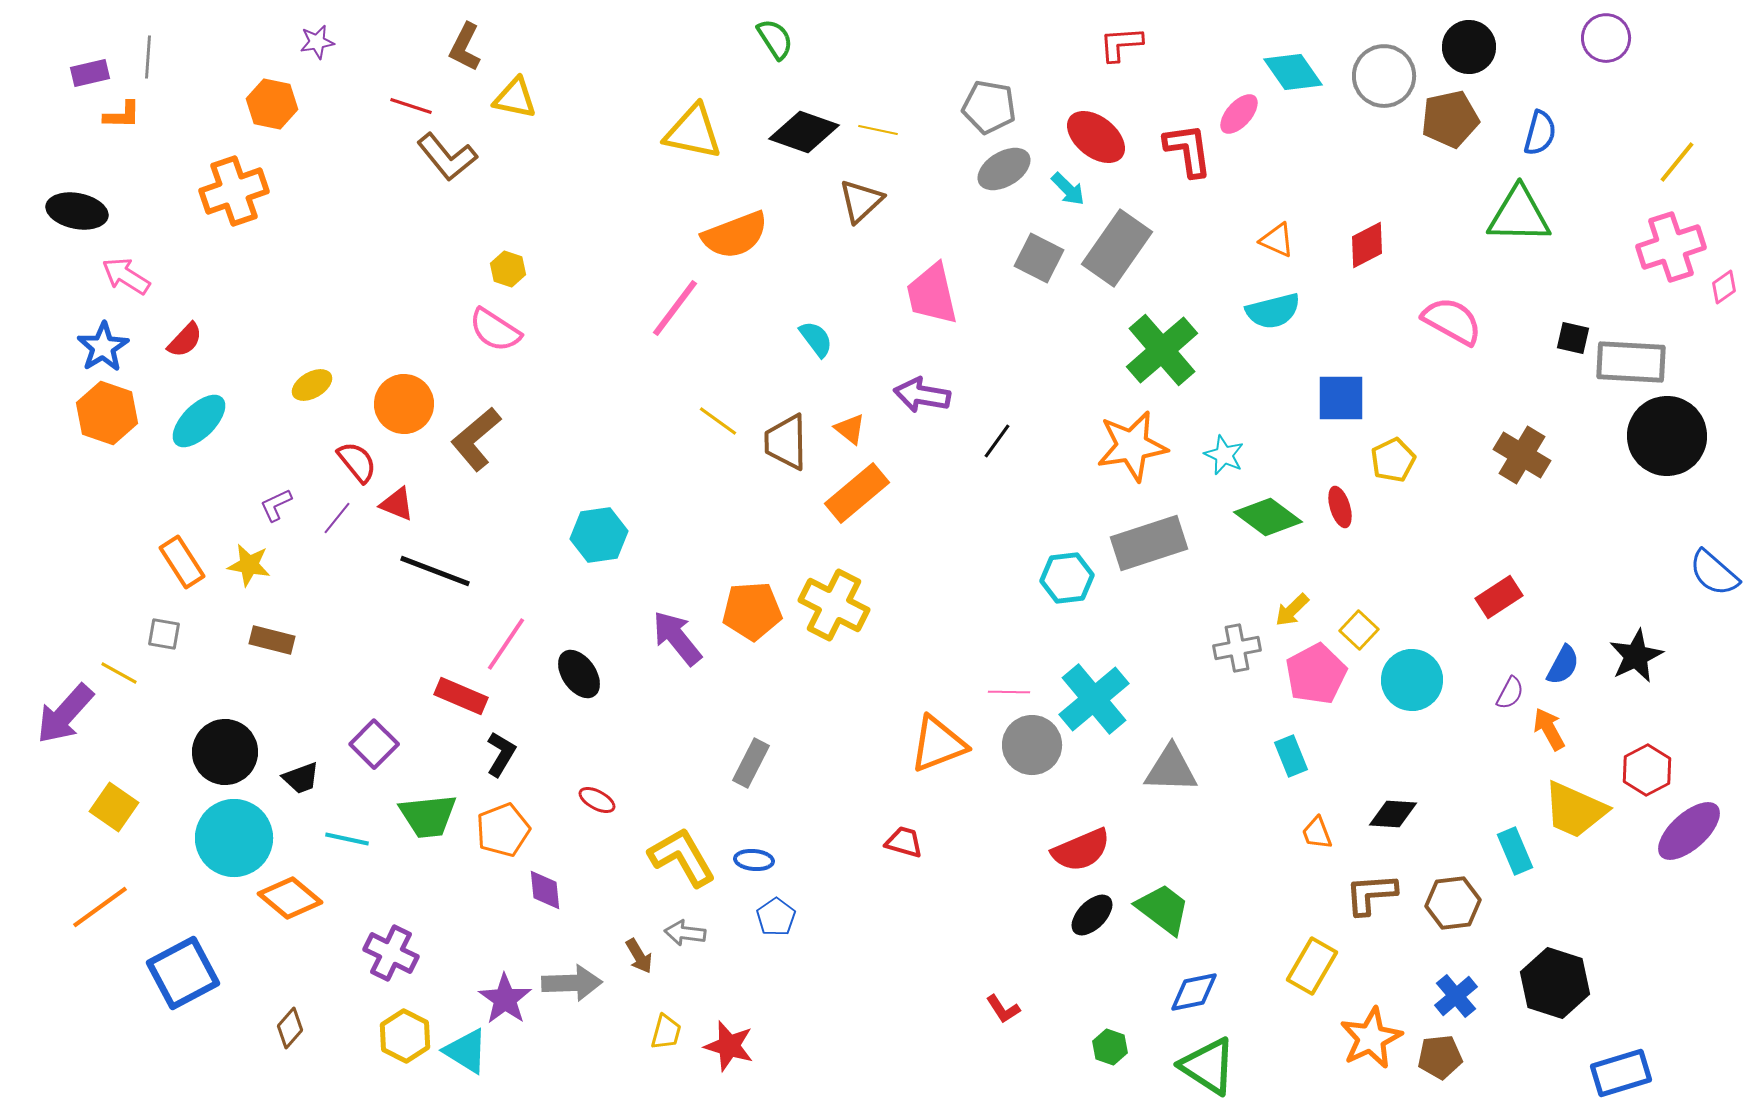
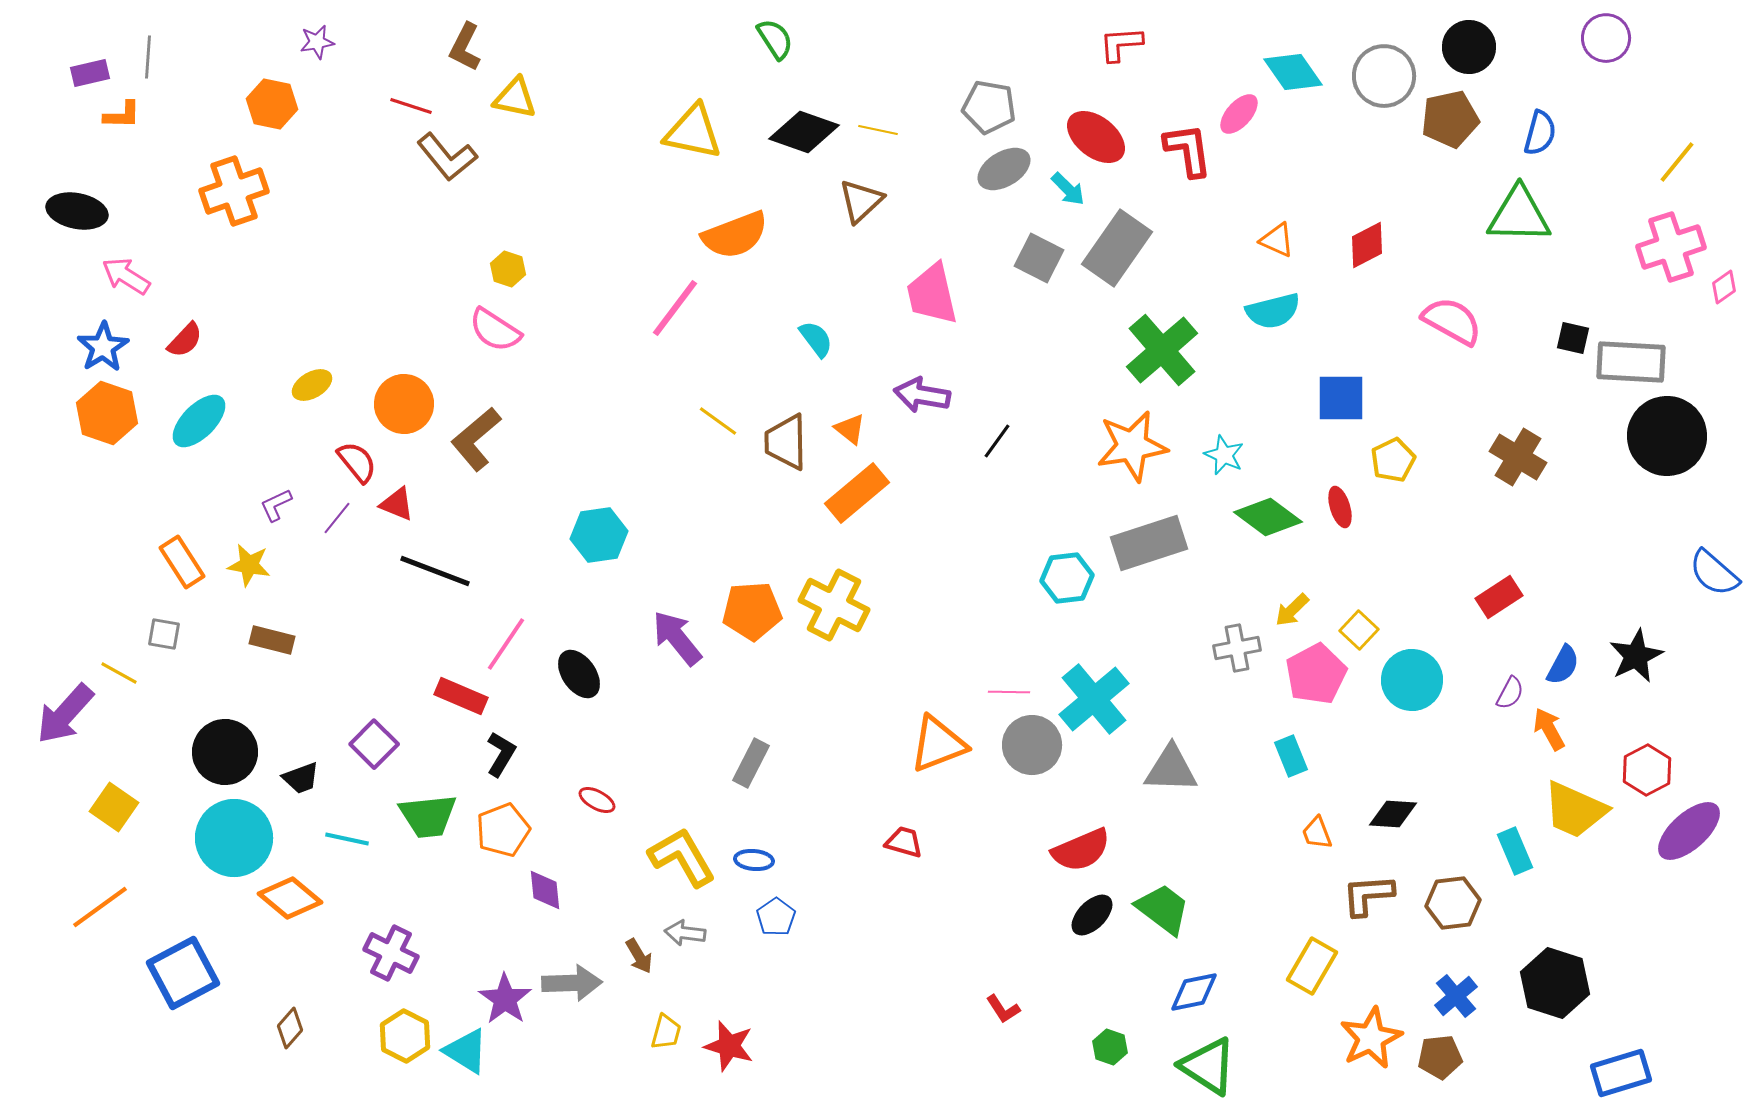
brown cross at (1522, 455): moved 4 px left, 2 px down
brown L-shape at (1371, 894): moved 3 px left, 1 px down
